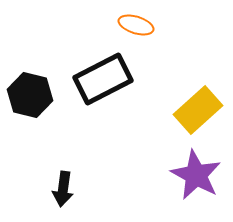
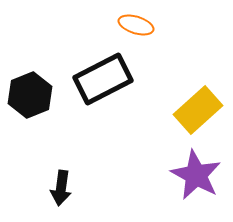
black hexagon: rotated 24 degrees clockwise
black arrow: moved 2 px left, 1 px up
